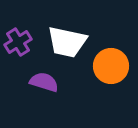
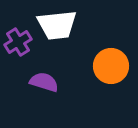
white trapezoid: moved 10 px left, 17 px up; rotated 18 degrees counterclockwise
